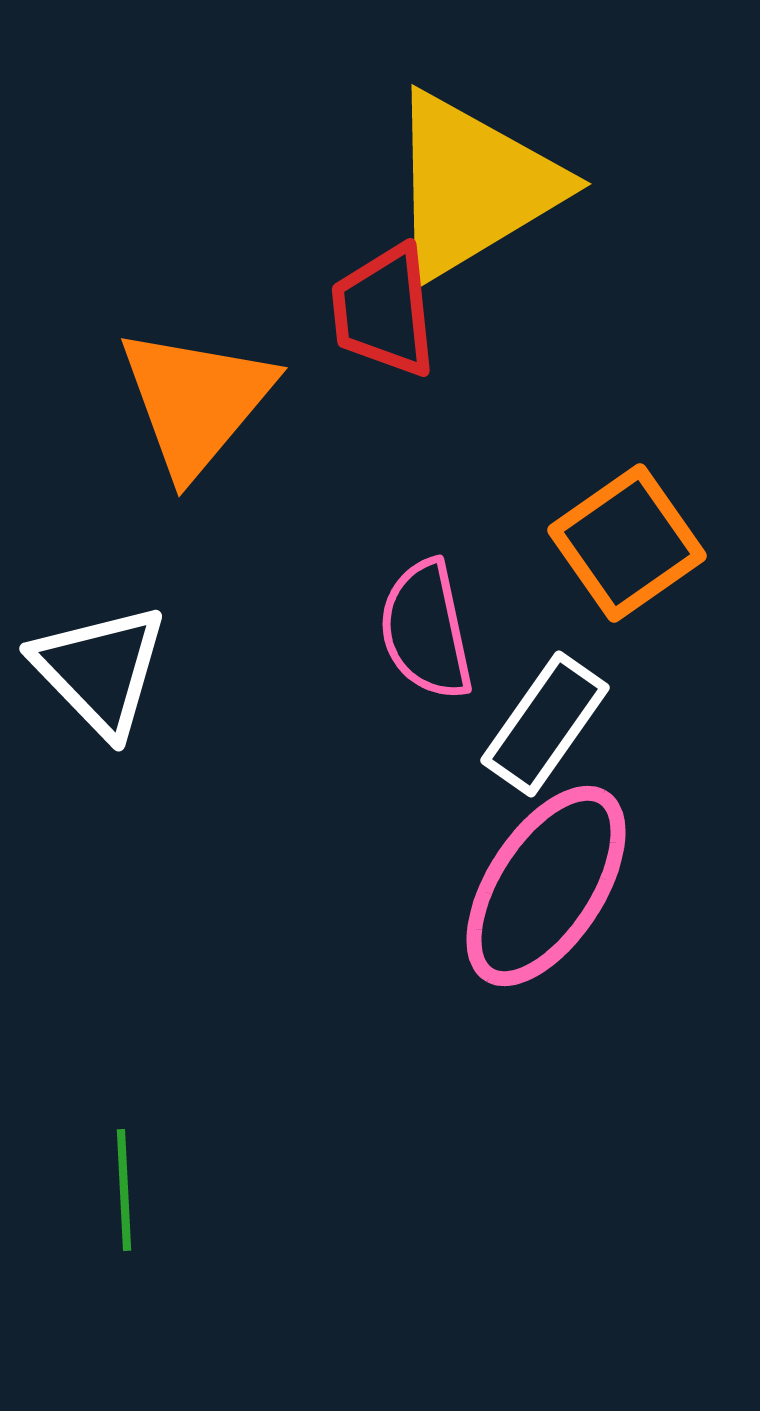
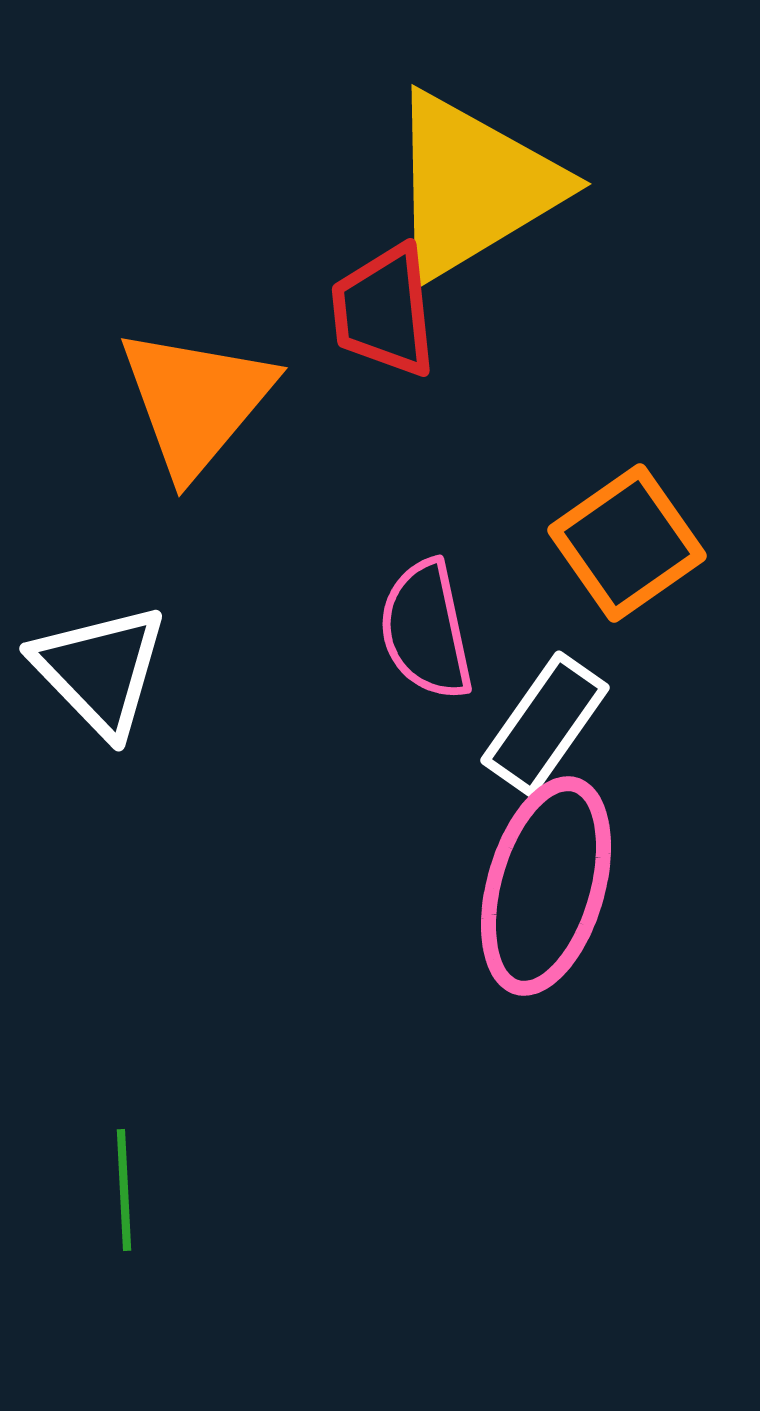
pink ellipse: rotated 17 degrees counterclockwise
